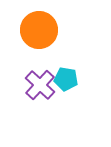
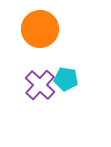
orange circle: moved 1 px right, 1 px up
